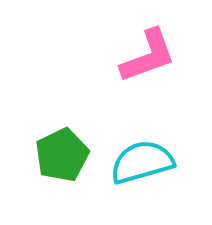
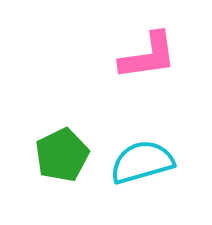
pink L-shape: rotated 12 degrees clockwise
